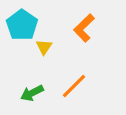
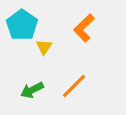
green arrow: moved 3 px up
